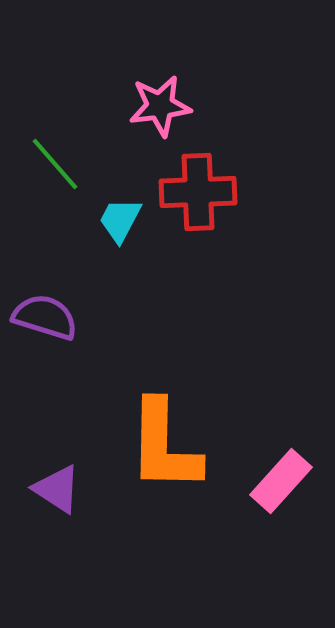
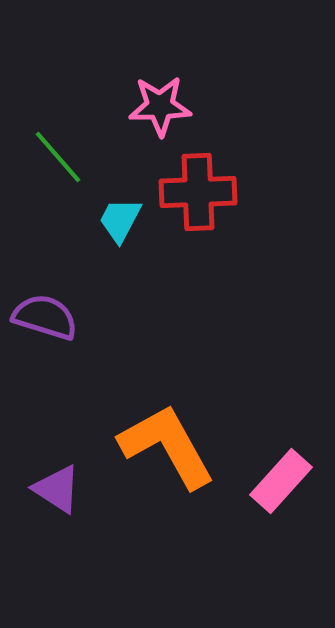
pink star: rotated 6 degrees clockwise
green line: moved 3 px right, 7 px up
orange L-shape: moved 3 px right; rotated 150 degrees clockwise
